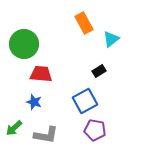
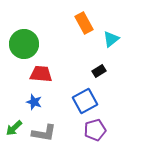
purple pentagon: rotated 25 degrees counterclockwise
gray L-shape: moved 2 px left, 2 px up
